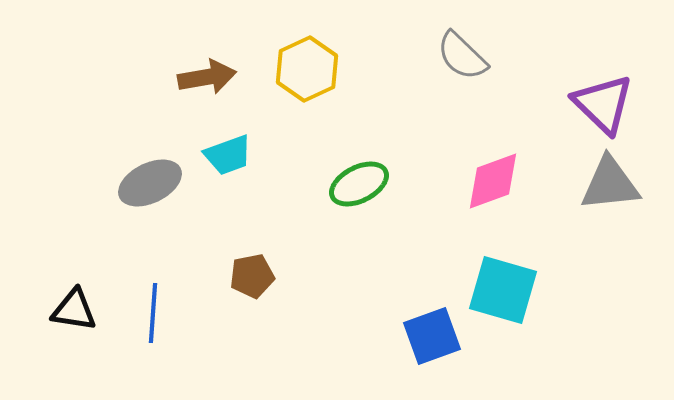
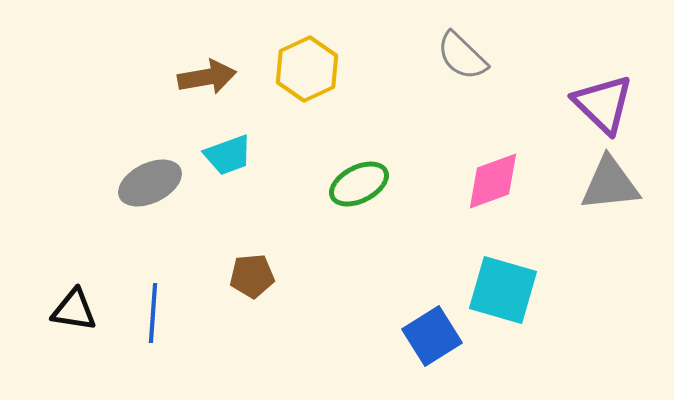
brown pentagon: rotated 6 degrees clockwise
blue square: rotated 12 degrees counterclockwise
